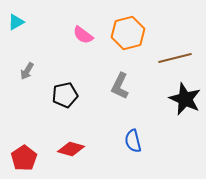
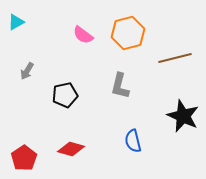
gray L-shape: rotated 12 degrees counterclockwise
black star: moved 2 px left, 17 px down
